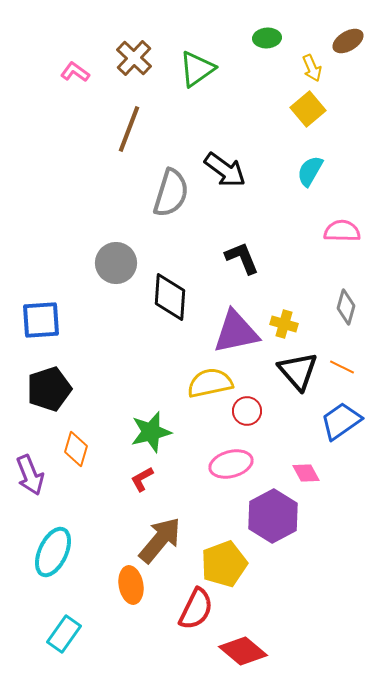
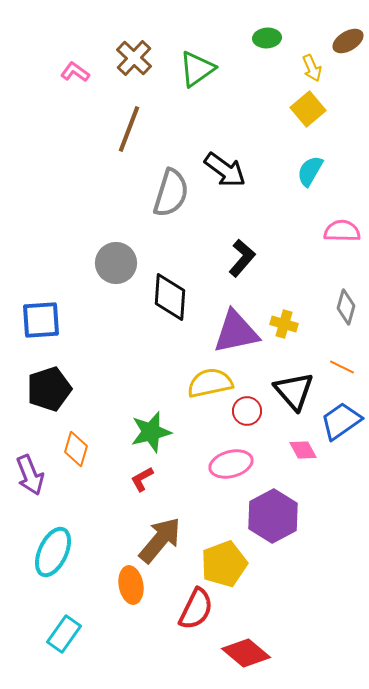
black L-shape: rotated 63 degrees clockwise
black triangle: moved 4 px left, 20 px down
pink diamond: moved 3 px left, 23 px up
red diamond: moved 3 px right, 2 px down
